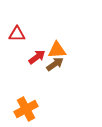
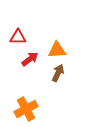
red triangle: moved 1 px right, 3 px down
red arrow: moved 7 px left, 2 px down
brown arrow: moved 3 px right, 9 px down; rotated 30 degrees counterclockwise
